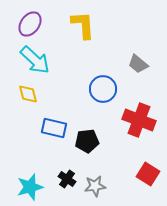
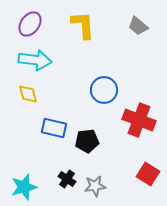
cyan arrow: rotated 36 degrees counterclockwise
gray trapezoid: moved 38 px up
blue circle: moved 1 px right, 1 px down
cyan star: moved 6 px left
